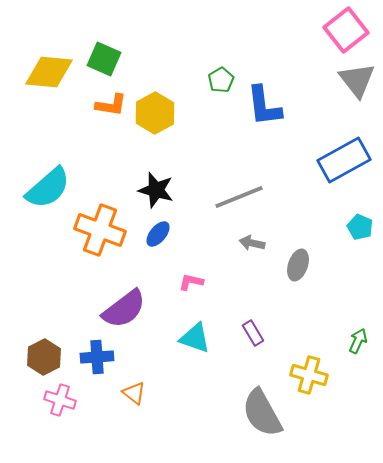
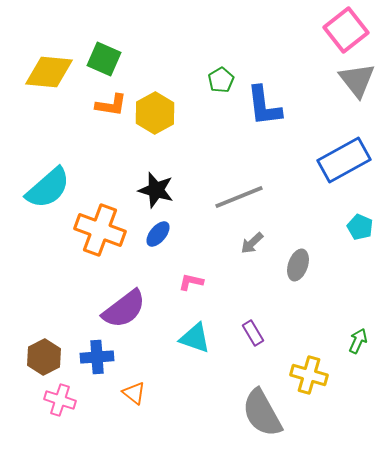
gray arrow: rotated 55 degrees counterclockwise
